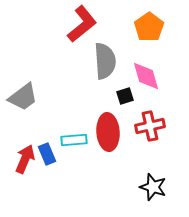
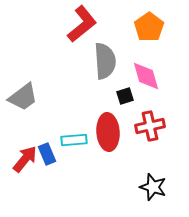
red arrow: rotated 16 degrees clockwise
